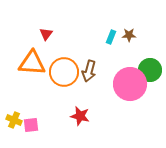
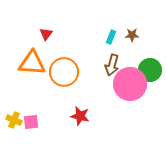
brown star: moved 3 px right
brown arrow: moved 23 px right, 6 px up
pink square: moved 3 px up
